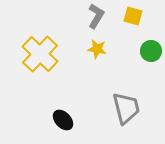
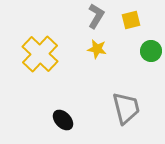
yellow square: moved 2 px left, 4 px down; rotated 30 degrees counterclockwise
